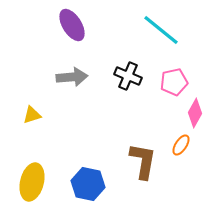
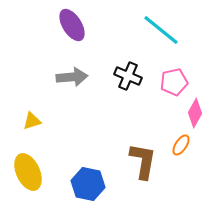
yellow triangle: moved 6 px down
yellow ellipse: moved 4 px left, 10 px up; rotated 39 degrees counterclockwise
